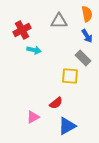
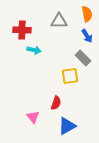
red cross: rotated 30 degrees clockwise
yellow square: rotated 12 degrees counterclockwise
red semicircle: rotated 32 degrees counterclockwise
pink triangle: rotated 40 degrees counterclockwise
